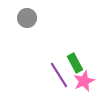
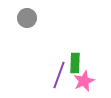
green rectangle: rotated 30 degrees clockwise
purple line: rotated 52 degrees clockwise
